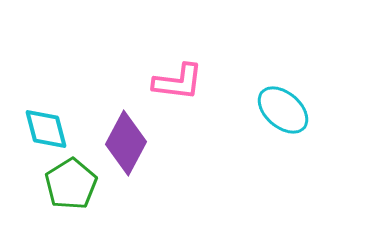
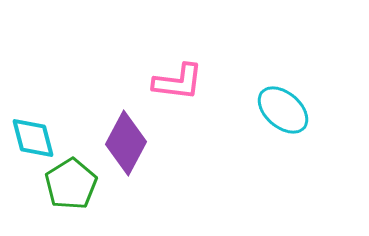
cyan diamond: moved 13 px left, 9 px down
